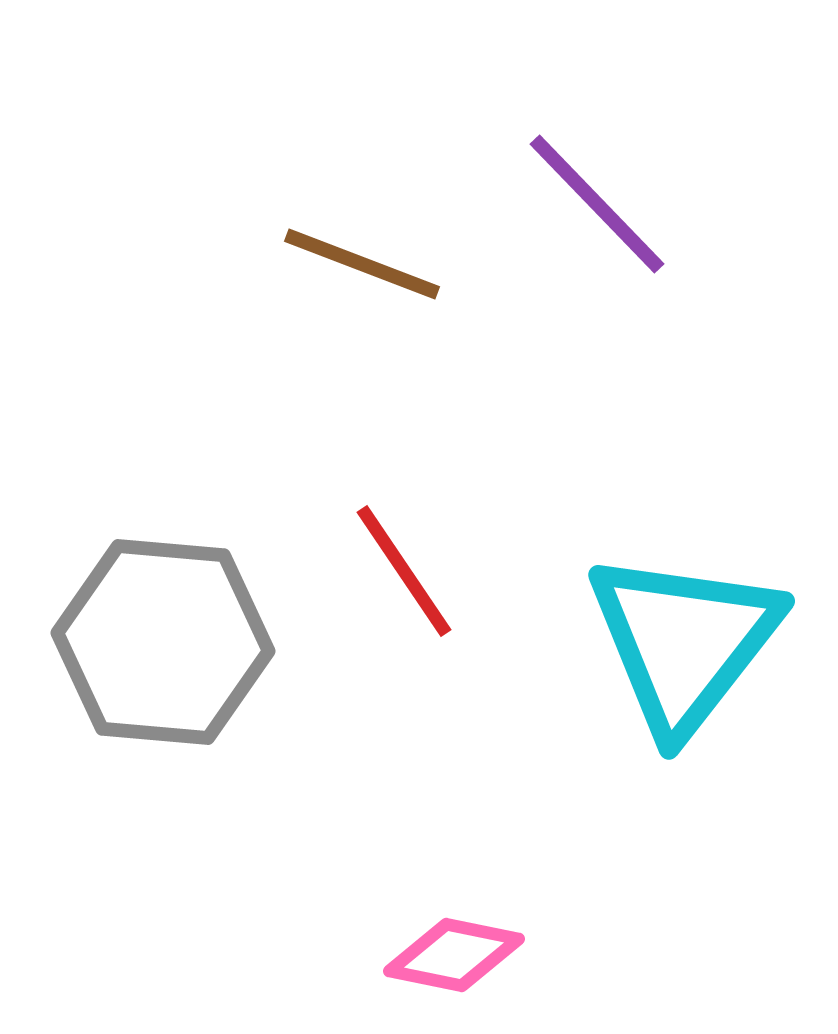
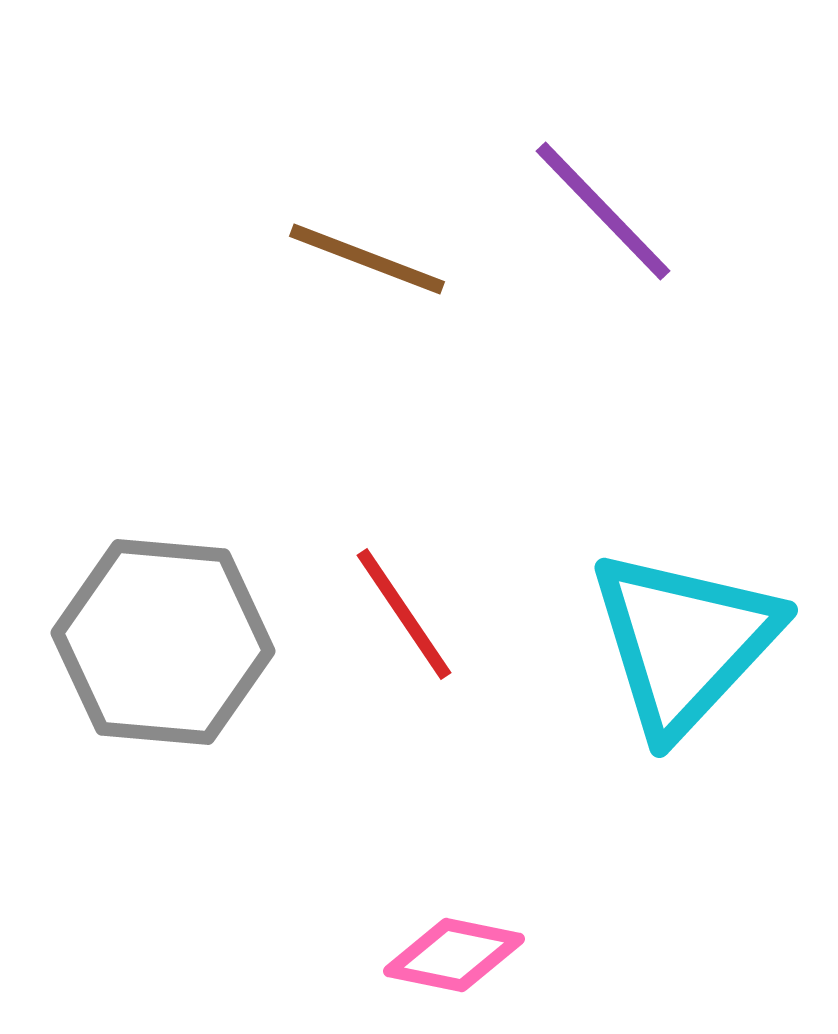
purple line: moved 6 px right, 7 px down
brown line: moved 5 px right, 5 px up
red line: moved 43 px down
cyan triangle: rotated 5 degrees clockwise
